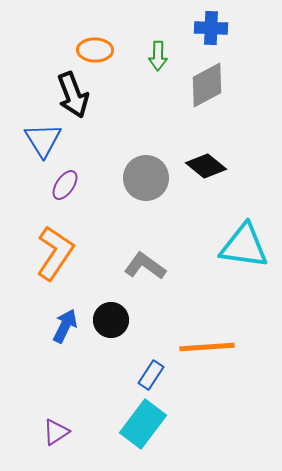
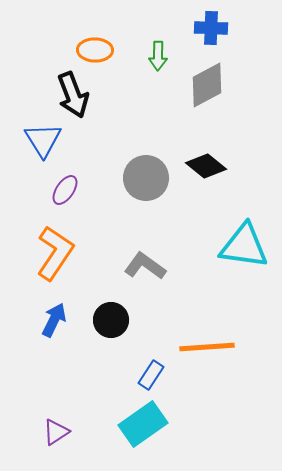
purple ellipse: moved 5 px down
blue arrow: moved 11 px left, 6 px up
cyan rectangle: rotated 18 degrees clockwise
